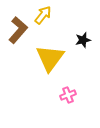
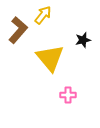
yellow triangle: rotated 16 degrees counterclockwise
pink cross: rotated 21 degrees clockwise
